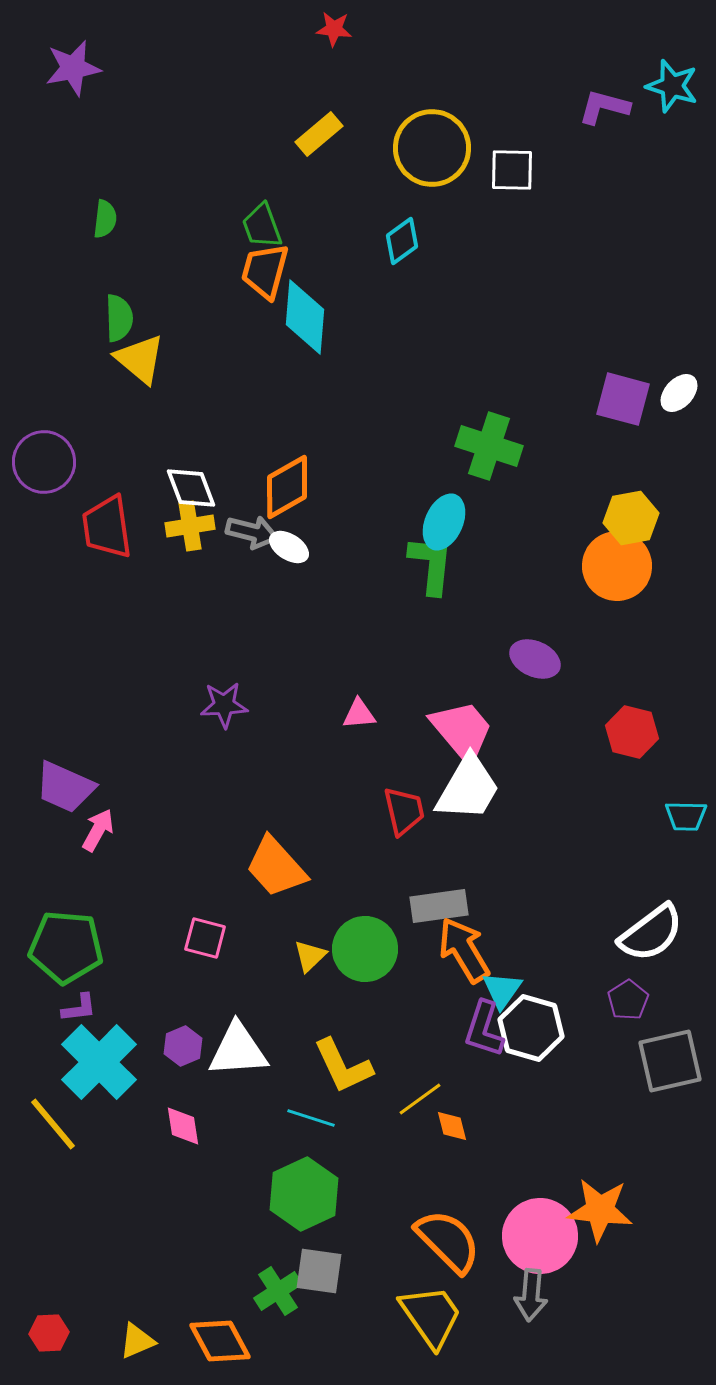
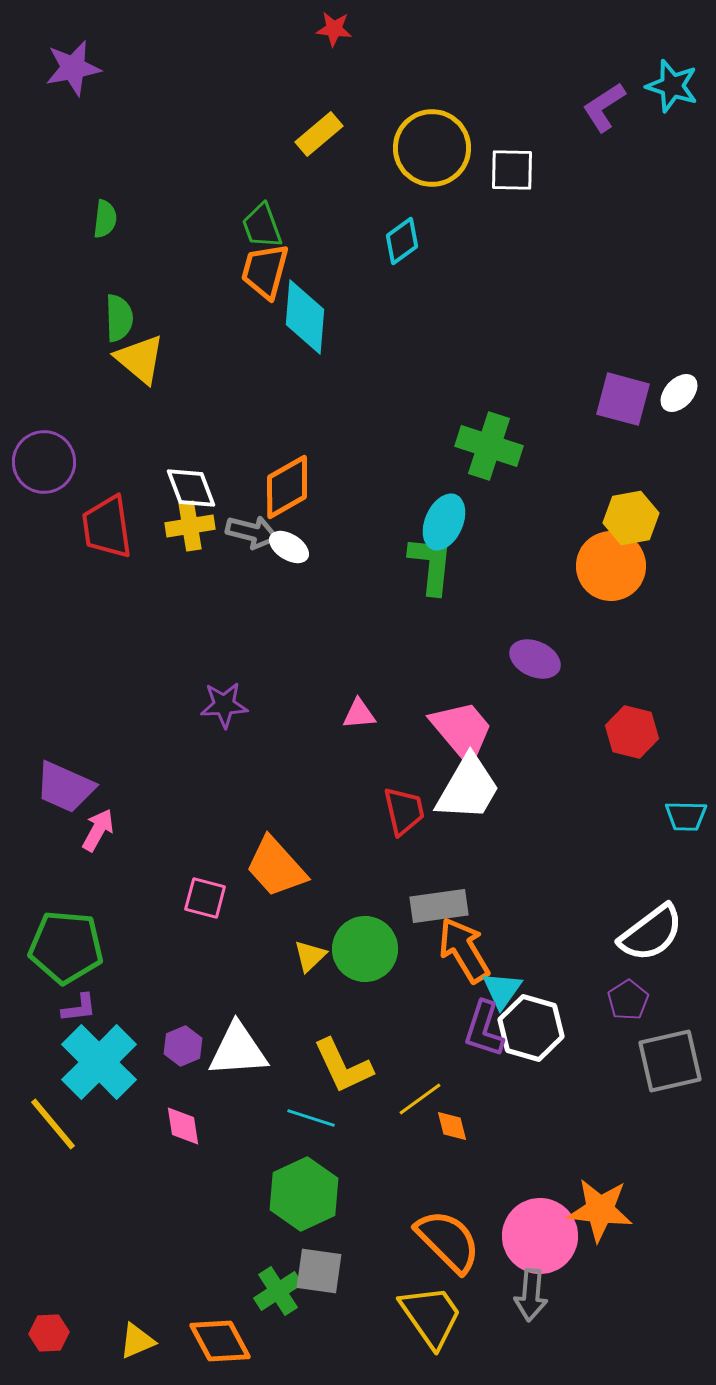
purple L-shape at (604, 107): rotated 48 degrees counterclockwise
orange circle at (617, 566): moved 6 px left
pink square at (205, 938): moved 40 px up
